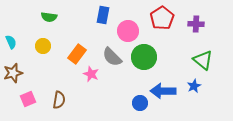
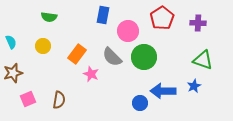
purple cross: moved 2 px right, 1 px up
green triangle: rotated 20 degrees counterclockwise
